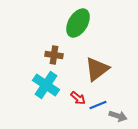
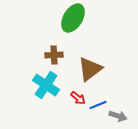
green ellipse: moved 5 px left, 5 px up
brown cross: rotated 12 degrees counterclockwise
brown triangle: moved 7 px left
